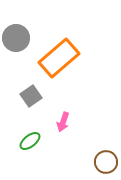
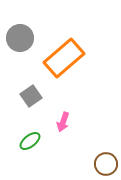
gray circle: moved 4 px right
orange rectangle: moved 5 px right
brown circle: moved 2 px down
